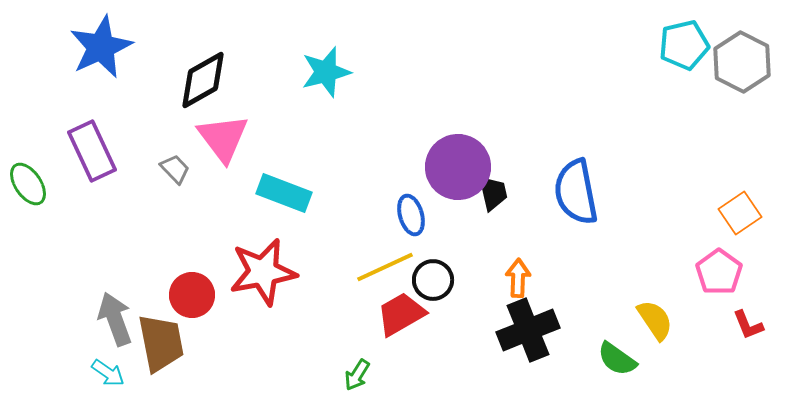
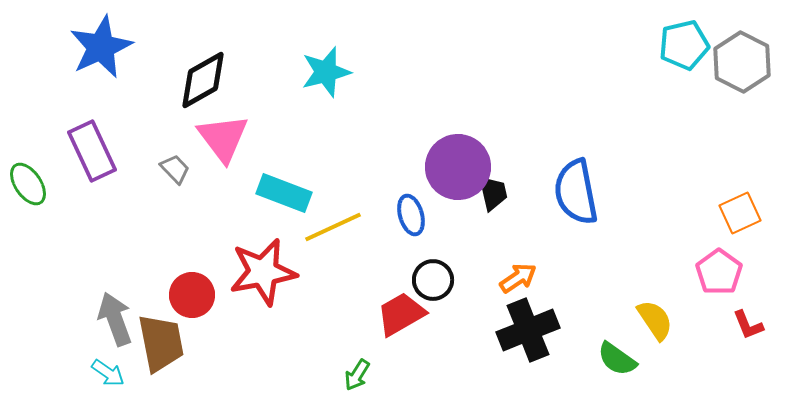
orange square: rotated 9 degrees clockwise
yellow line: moved 52 px left, 40 px up
orange arrow: rotated 54 degrees clockwise
